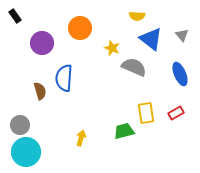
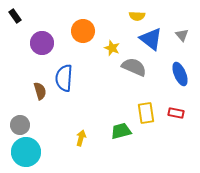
orange circle: moved 3 px right, 3 px down
red rectangle: rotated 42 degrees clockwise
green trapezoid: moved 3 px left
